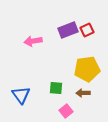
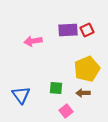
purple rectangle: rotated 18 degrees clockwise
yellow pentagon: rotated 15 degrees counterclockwise
